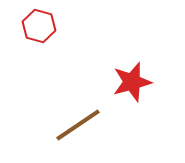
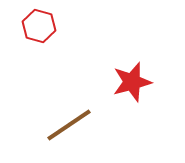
brown line: moved 9 px left
